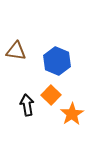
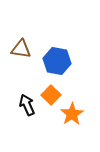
brown triangle: moved 5 px right, 2 px up
blue hexagon: rotated 12 degrees counterclockwise
black arrow: rotated 15 degrees counterclockwise
